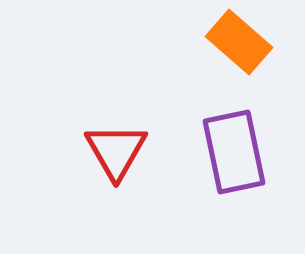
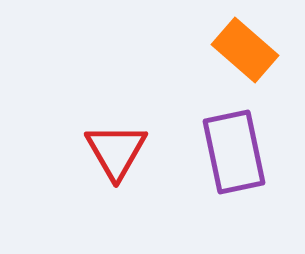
orange rectangle: moved 6 px right, 8 px down
